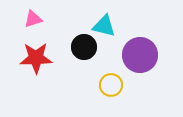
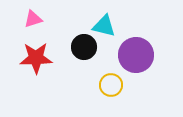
purple circle: moved 4 px left
